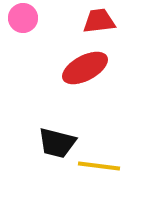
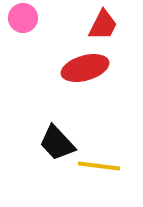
red trapezoid: moved 4 px right, 4 px down; rotated 124 degrees clockwise
red ellipse: rotated 12 degrees clockwise
black trapezoid: rotated 33 degrees clockwise
